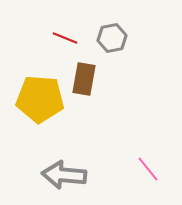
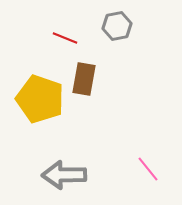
gray hexagon: moved 5 px right, 12 px up
yellow pentagon: rotated 15 degrees clockwise
gray arrow: rotated 6 degrees counterclockwise
